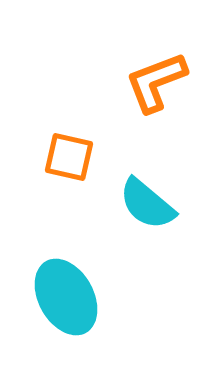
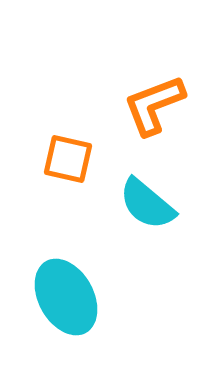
orange L-shape: moved 2 px left, 23 px down
orange square: moved 1 px left, 2 px down
